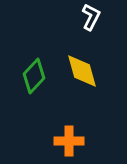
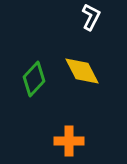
yellow diamond: rotated 12 degrees counterclockwise
green diamond: moved 3 px down
